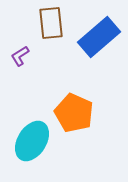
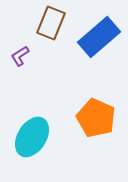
brown rectangle: rotated 28 degrees clockwise
orange pentagon: moved 22 px right, 5 px down
cyan ellipse: moved 4 px up
